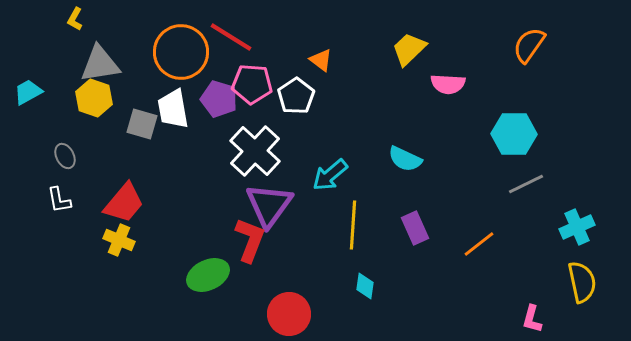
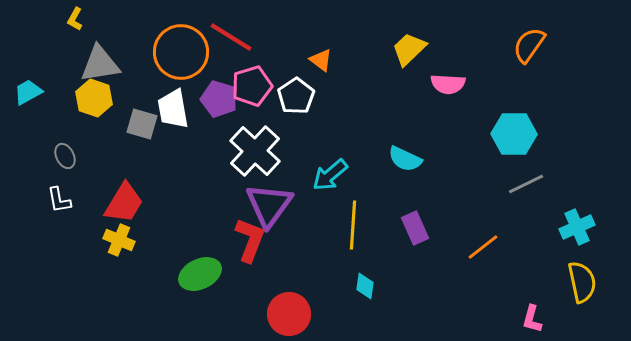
pink pentagon: moved 2 px down; rotated 21 degrees counterclockwise
red trapezoid: rotated 9 degrees counterclockwise
orange line: moved 4 px right, 3 px down
green ellipse: moved 8 px left, 1 px up
